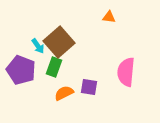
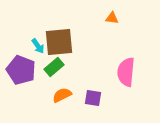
orange triangle: moved 3 px right, 1 px down
brown square: rotated 36 degrees clockwise
green rectangle: rotated 30 degrees clockwise
purple square: moved 4 px right, 11 px down
orange semicircle: moved 2 px left, 2 px down
